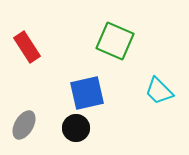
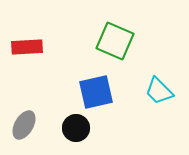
red rectangle: rotated 60 degrees counterclockwise
blue square: moved 9 px right, 1 px up
